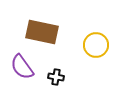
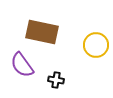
purple semicircle: moved 2 px up
black cross: moved 3 px down
